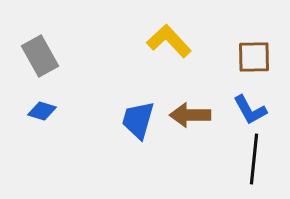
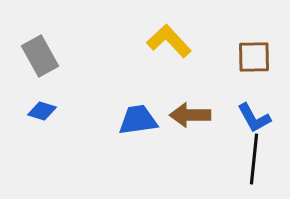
blue L-shape: moved 4 px right, 8 px down
blue trapezoid: rotated 66 degrees clockwise
